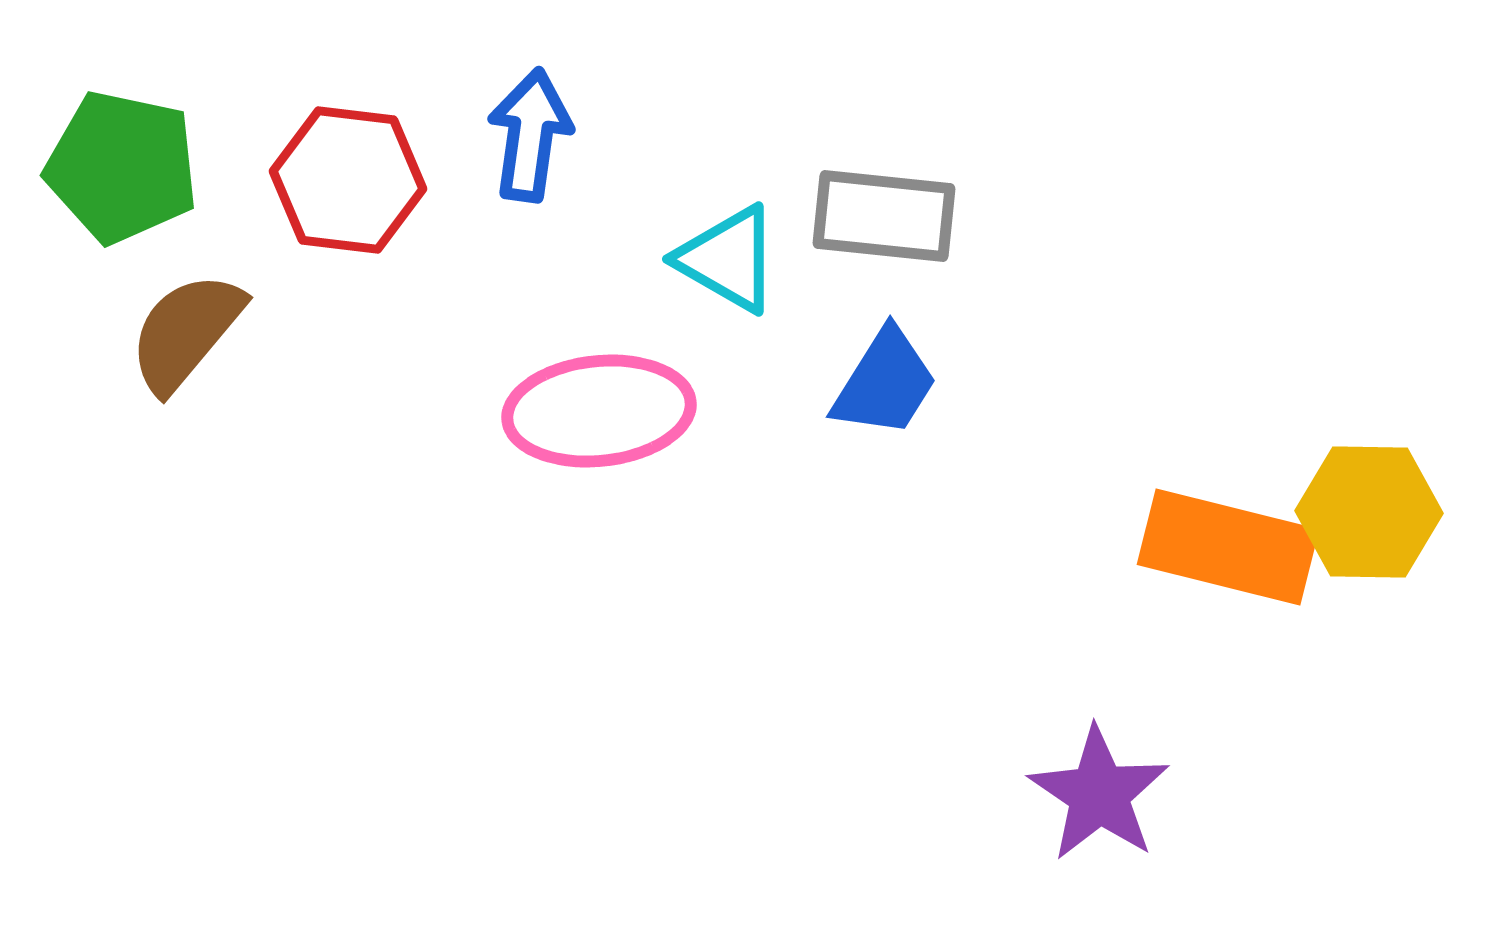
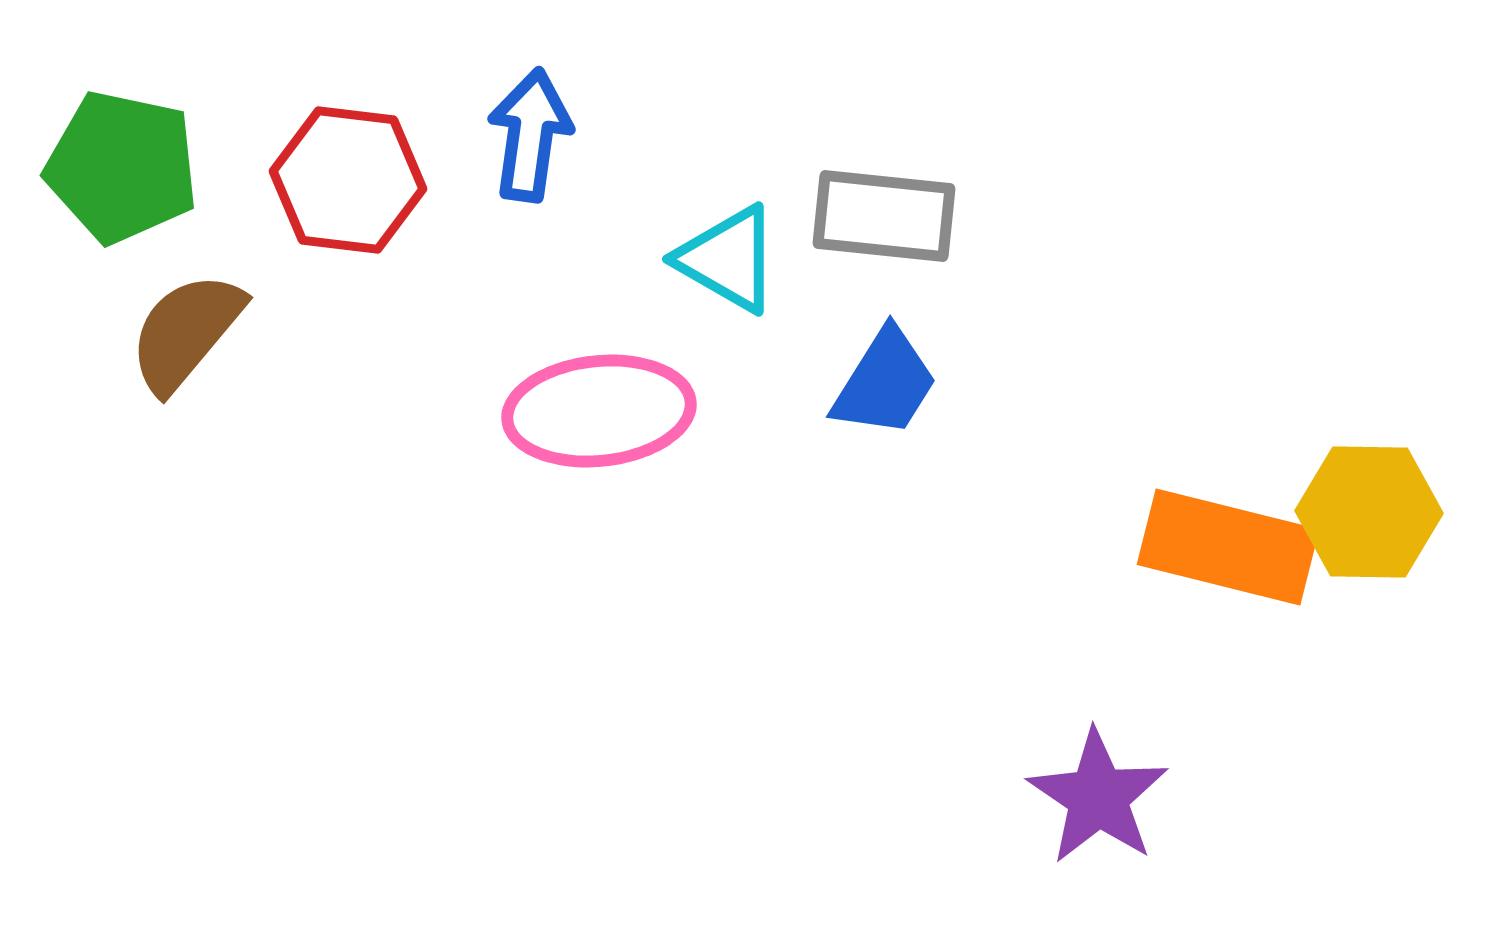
purple star: moved 1 px left, 3 px down
